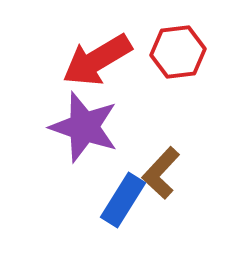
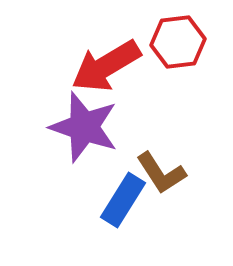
red hexagon: moved 10 px up
red arrow: moved 9 px right, 6 px down
brown L-shape: rotated 76 degrees counterclockwise
